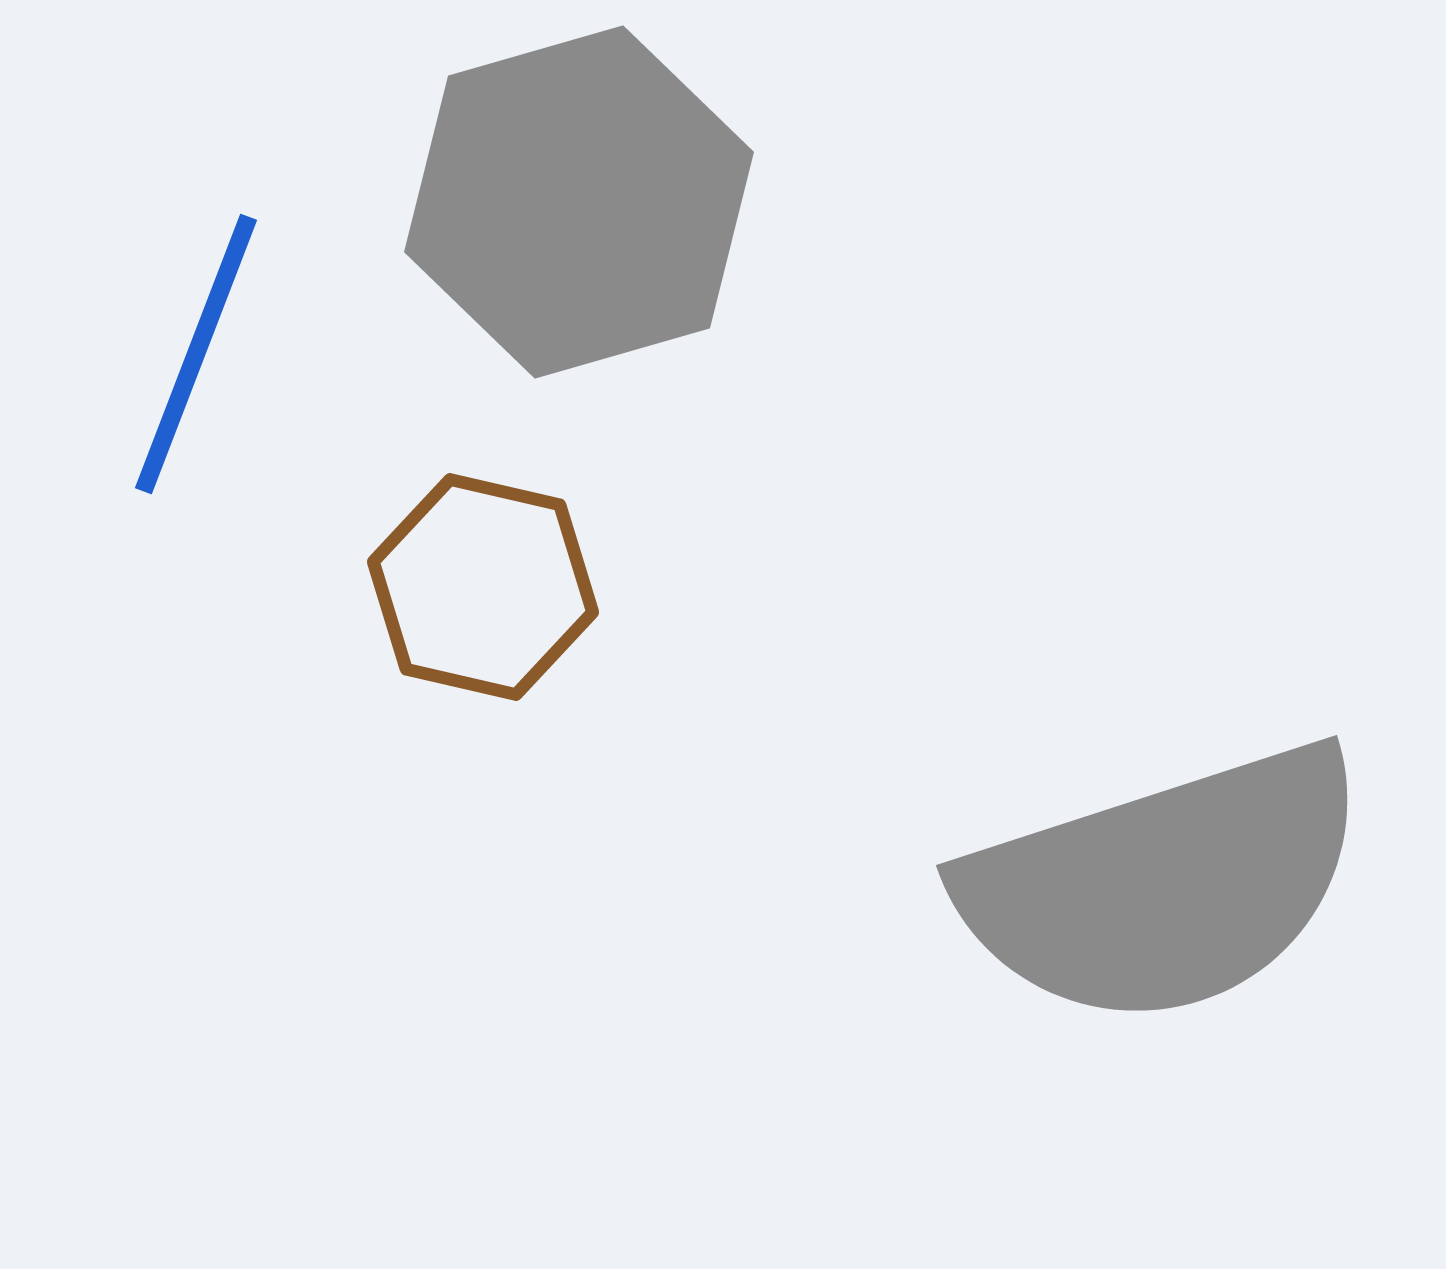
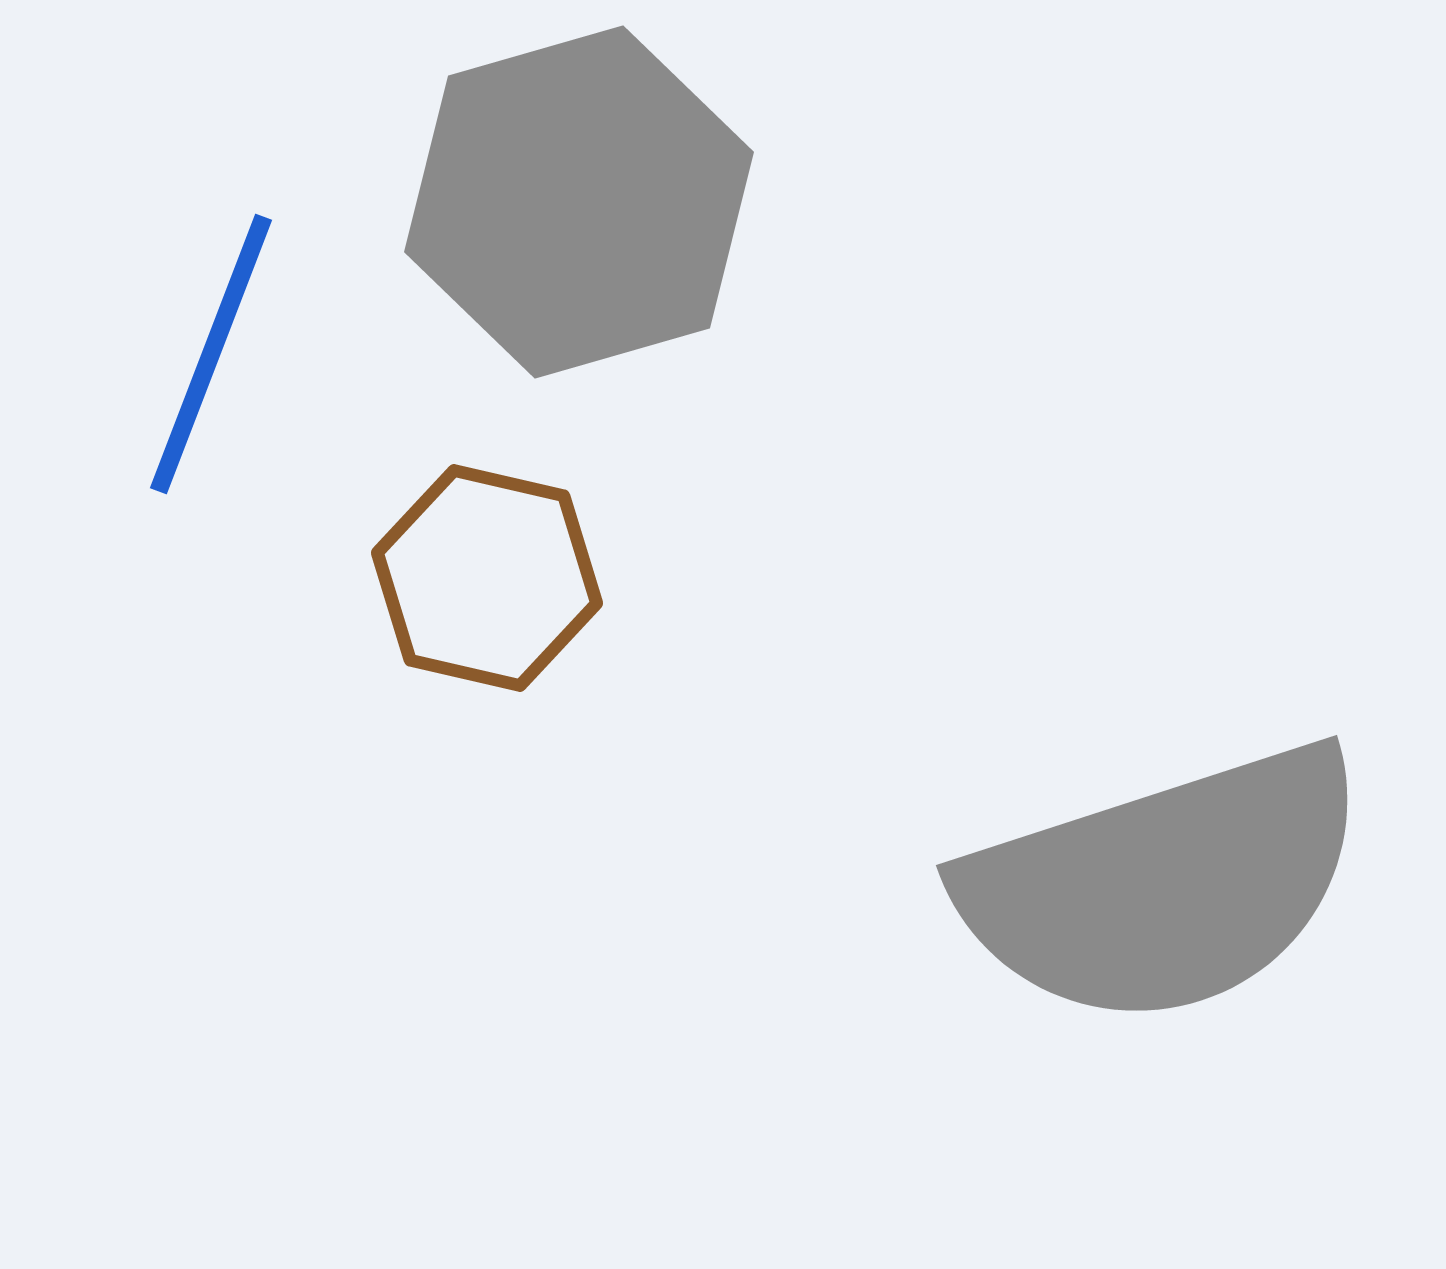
blue line: moved 15 px right
brown hexagon: moved 4 px right, 9 px up
